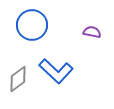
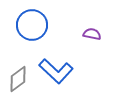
purple semicircle: moved 2 px down
